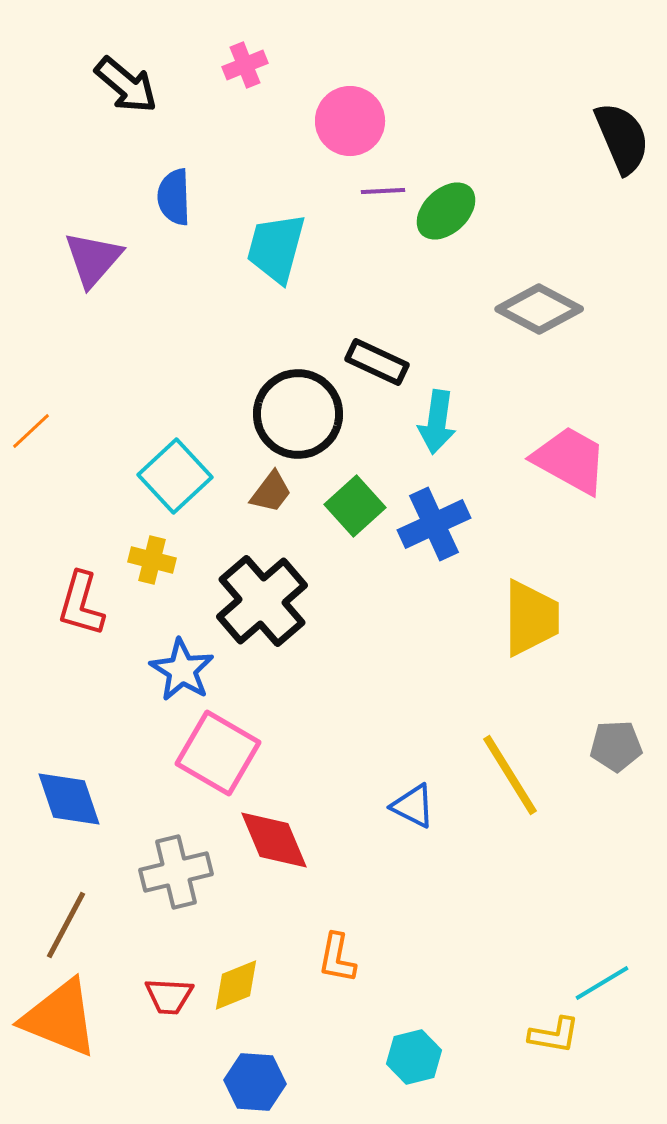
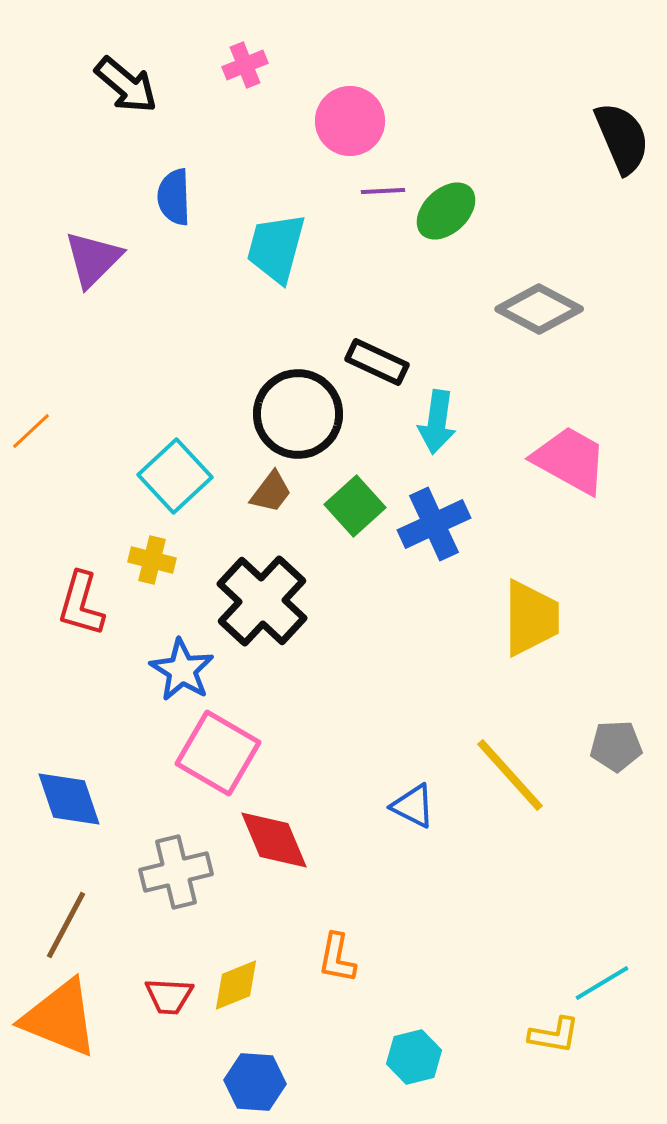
purple triangle: rotated 4 degrees clockwise
black cross: rotated 6 degrees counterclockwise
yellow line: rotated 10 degrees counterclockwise
